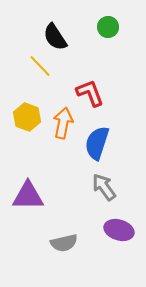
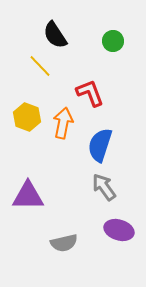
green circle: moved 5 px right, 14 px down
black semicircle: moved 2 px up
blue semicircle: moved 3 px right, 2 px down
